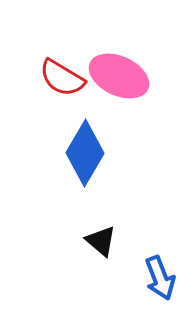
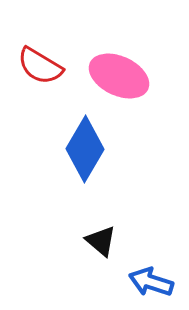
red semicircle: moved 22 px left, 12 px up
blue diamond: moved 4 px up
blue arrow: moved 9 px left, 4 px down; rotated 129 degrees clockwise
